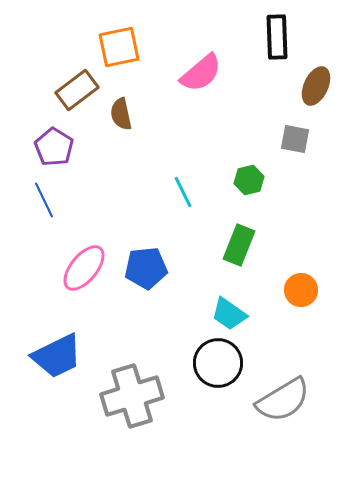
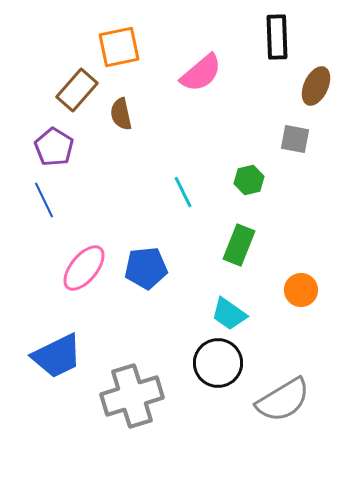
brown rectangle: rotated 12 degrees counterclockwise
